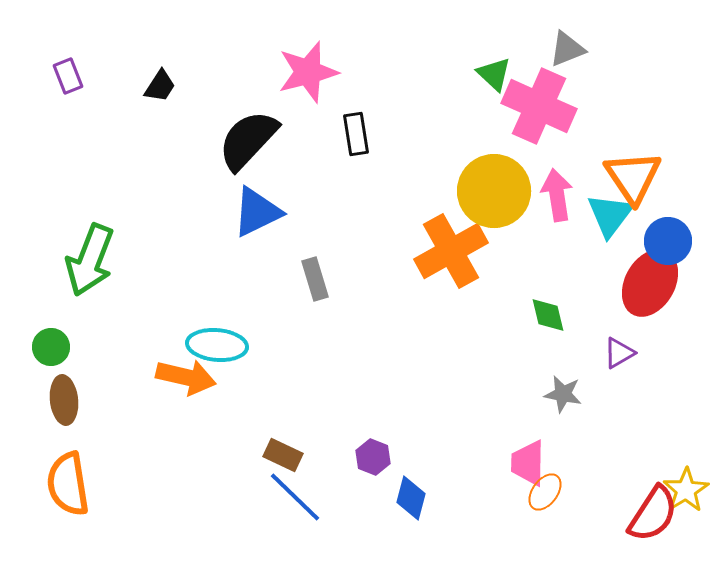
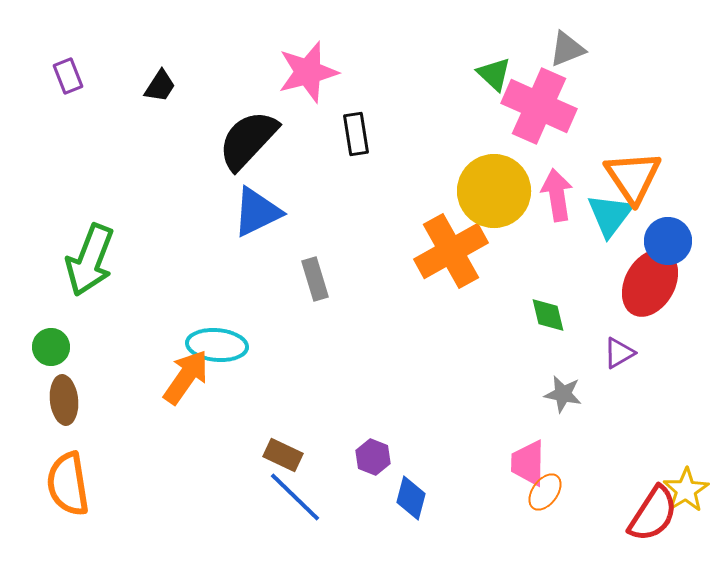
orange arrow: rotated 68 degrees counterclockwise
